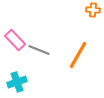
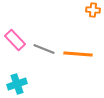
gray line: moved 5 px right, 1 px up
orange line: moved 1 px up; rotated 64 degrees clockwise
cyan cross: moved 2 px down
